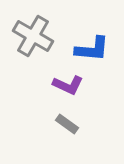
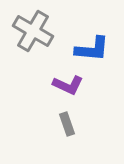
gray cross: moved 5 px up
gray rectangle: rotated 35 degrees clockwise
